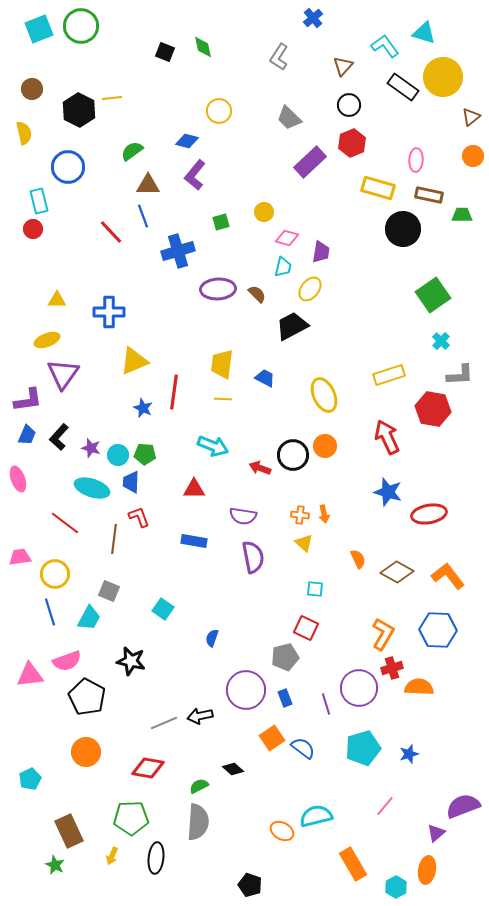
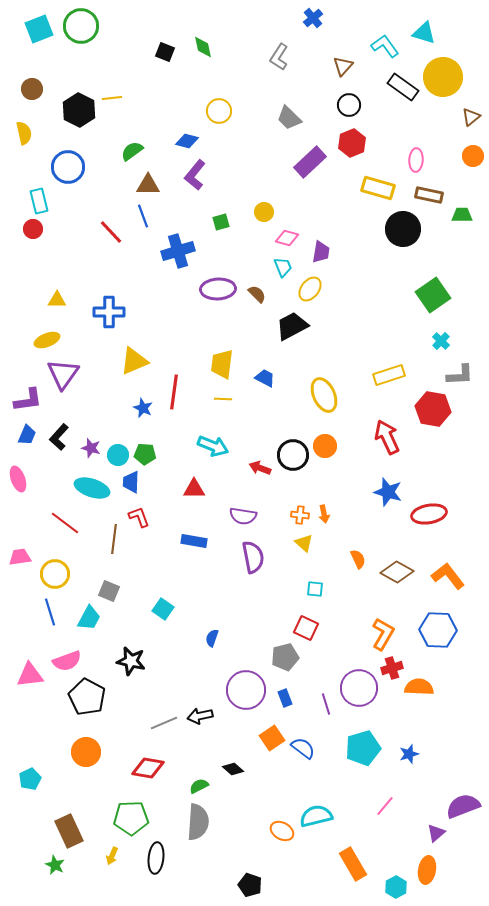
cyan trapezoid at (283, 267): rotated 35 degrees counterclockwise
